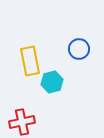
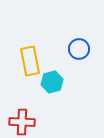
red cross: rotated 15 degrees clockwise
